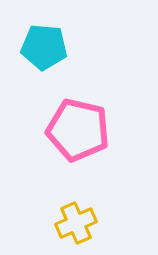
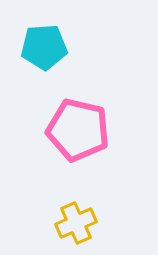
cyan pentagon: rotated 9 degrees counterclockwise
